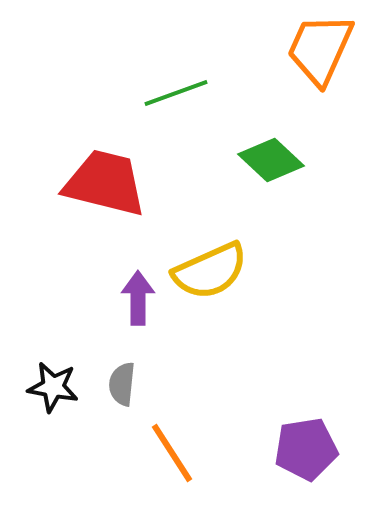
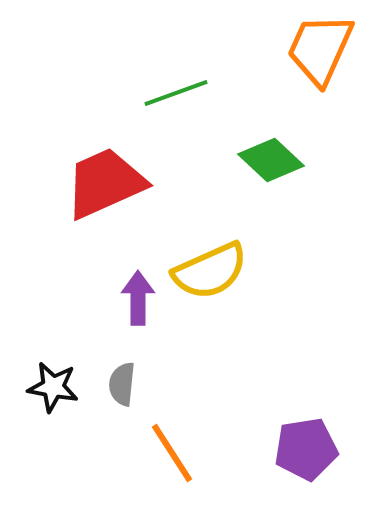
red trapezoid: rotated 38 degrees counterclockwise
